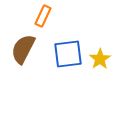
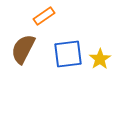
orange rectangle: moved 1 px right; rotated 30 degrees clockwise
